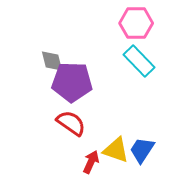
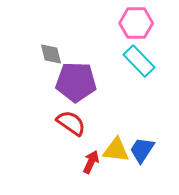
gray diamond: moved 1 px left, 7 px up
purple pentagon: moved 4 px right
yellow triangle: rotated 12 degrees counterclockwise
